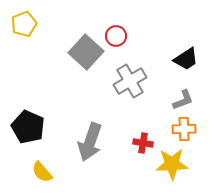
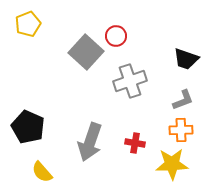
yellow pentagon: moved 4 px right
black trapezoid: rotated 52 degrees clockwise
gray cross: rotated 12 degrees clockwise
orange cross: moved 3 px left, 1 px down
red cross: moved 8 px left
